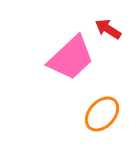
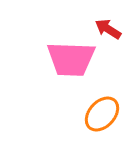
pink trapezoid: moved 1 px down; rotated 45 degrees clockwise
